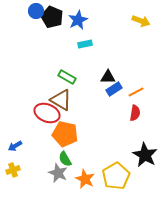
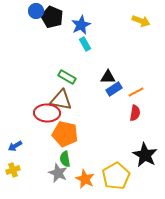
blue star: moved 3 px right, 5 px down
cyan rectangle: rotated 72 degrees clockwise
brown triangle: rotated 20 degrees counterclockwise
red ellipse: rotated 20 degrees counterclockwise
green semicircle: rotated 21 degrees clockwise
